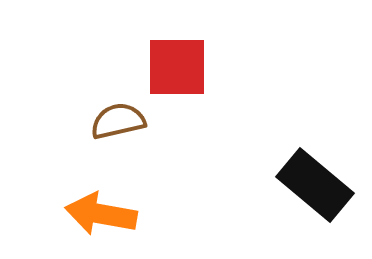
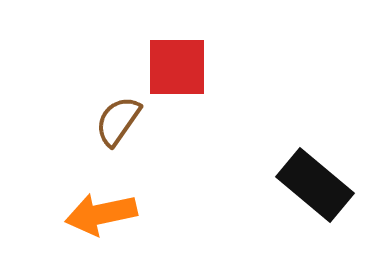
brown semicircle: rotated 42 degrees counterclockwise
orange arrow: rotated 22 degrees counterclockwise
